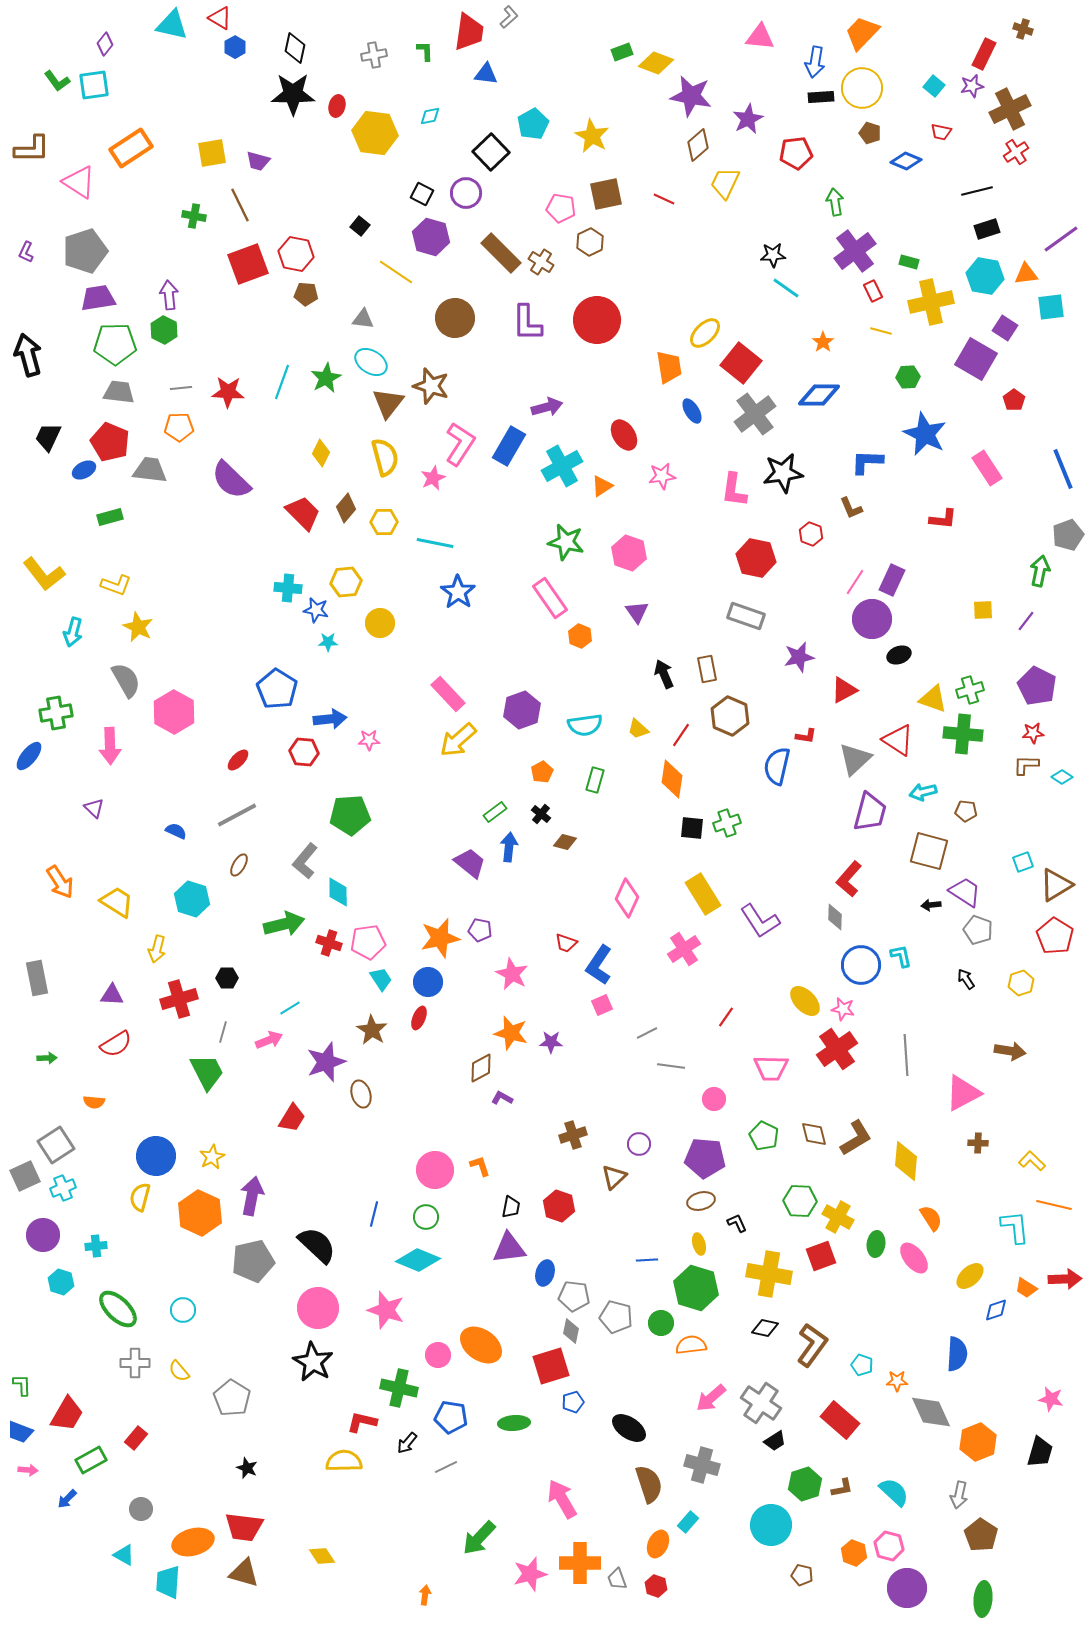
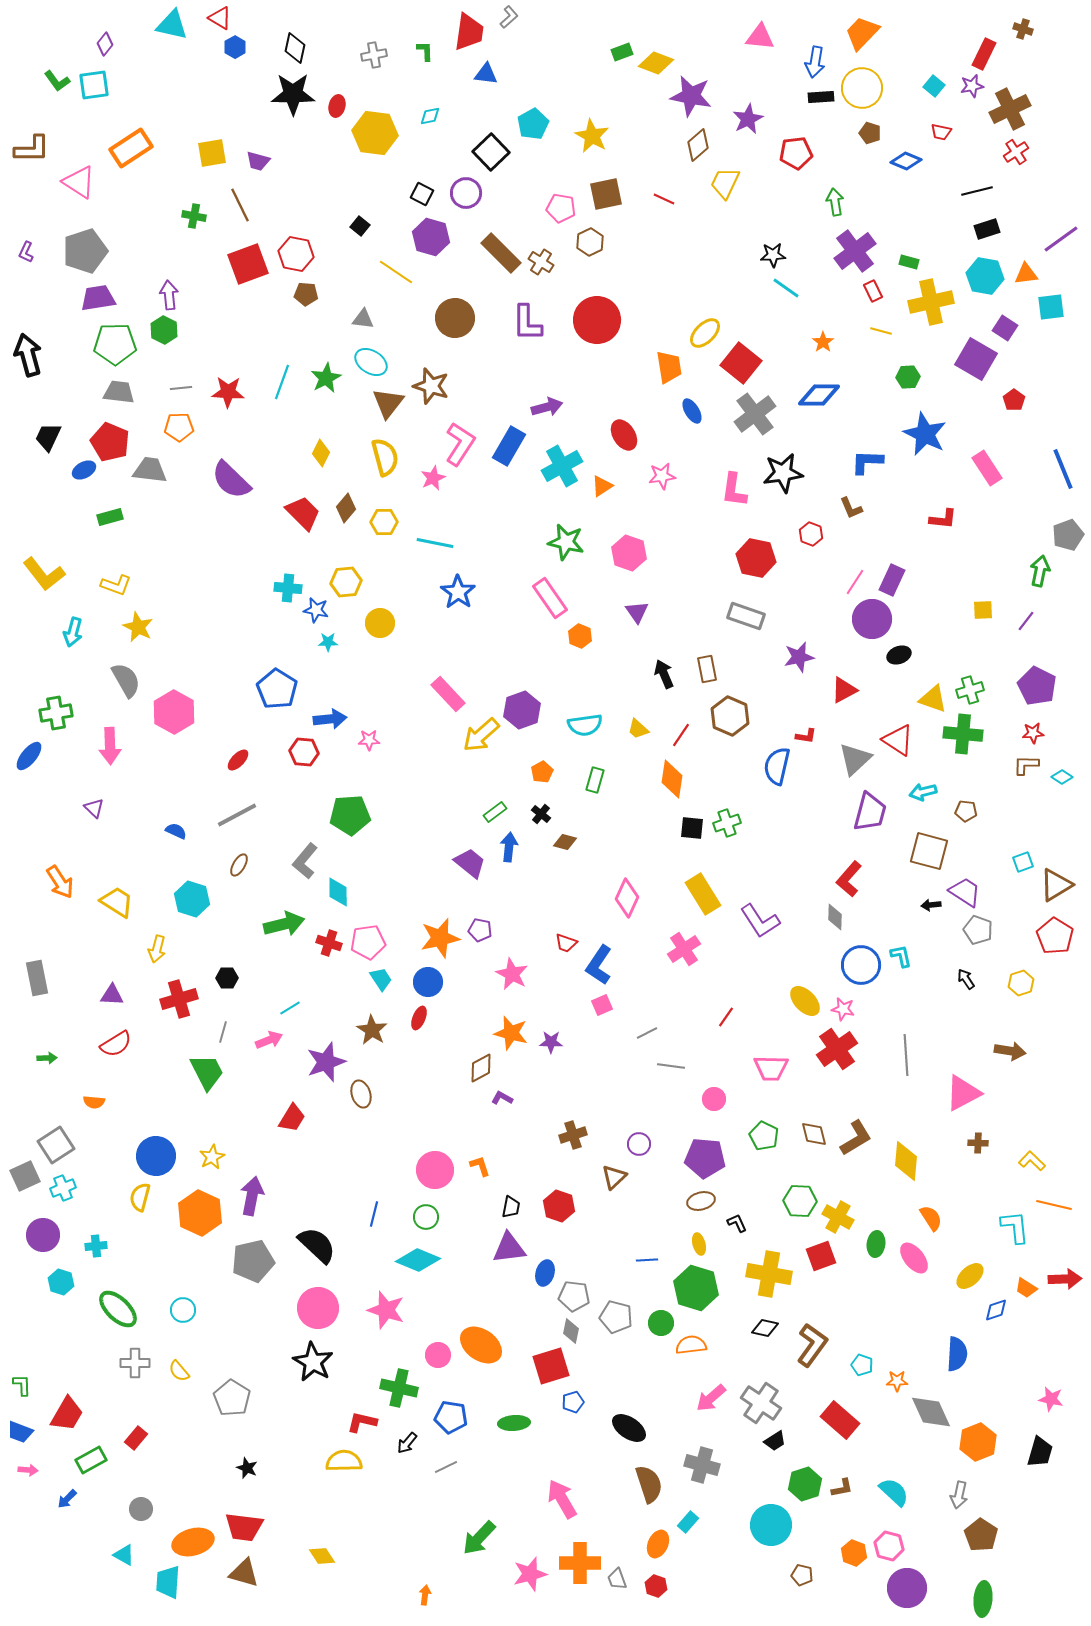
yellow arrow at (458, 740): moved 23 px right, 5 px up
